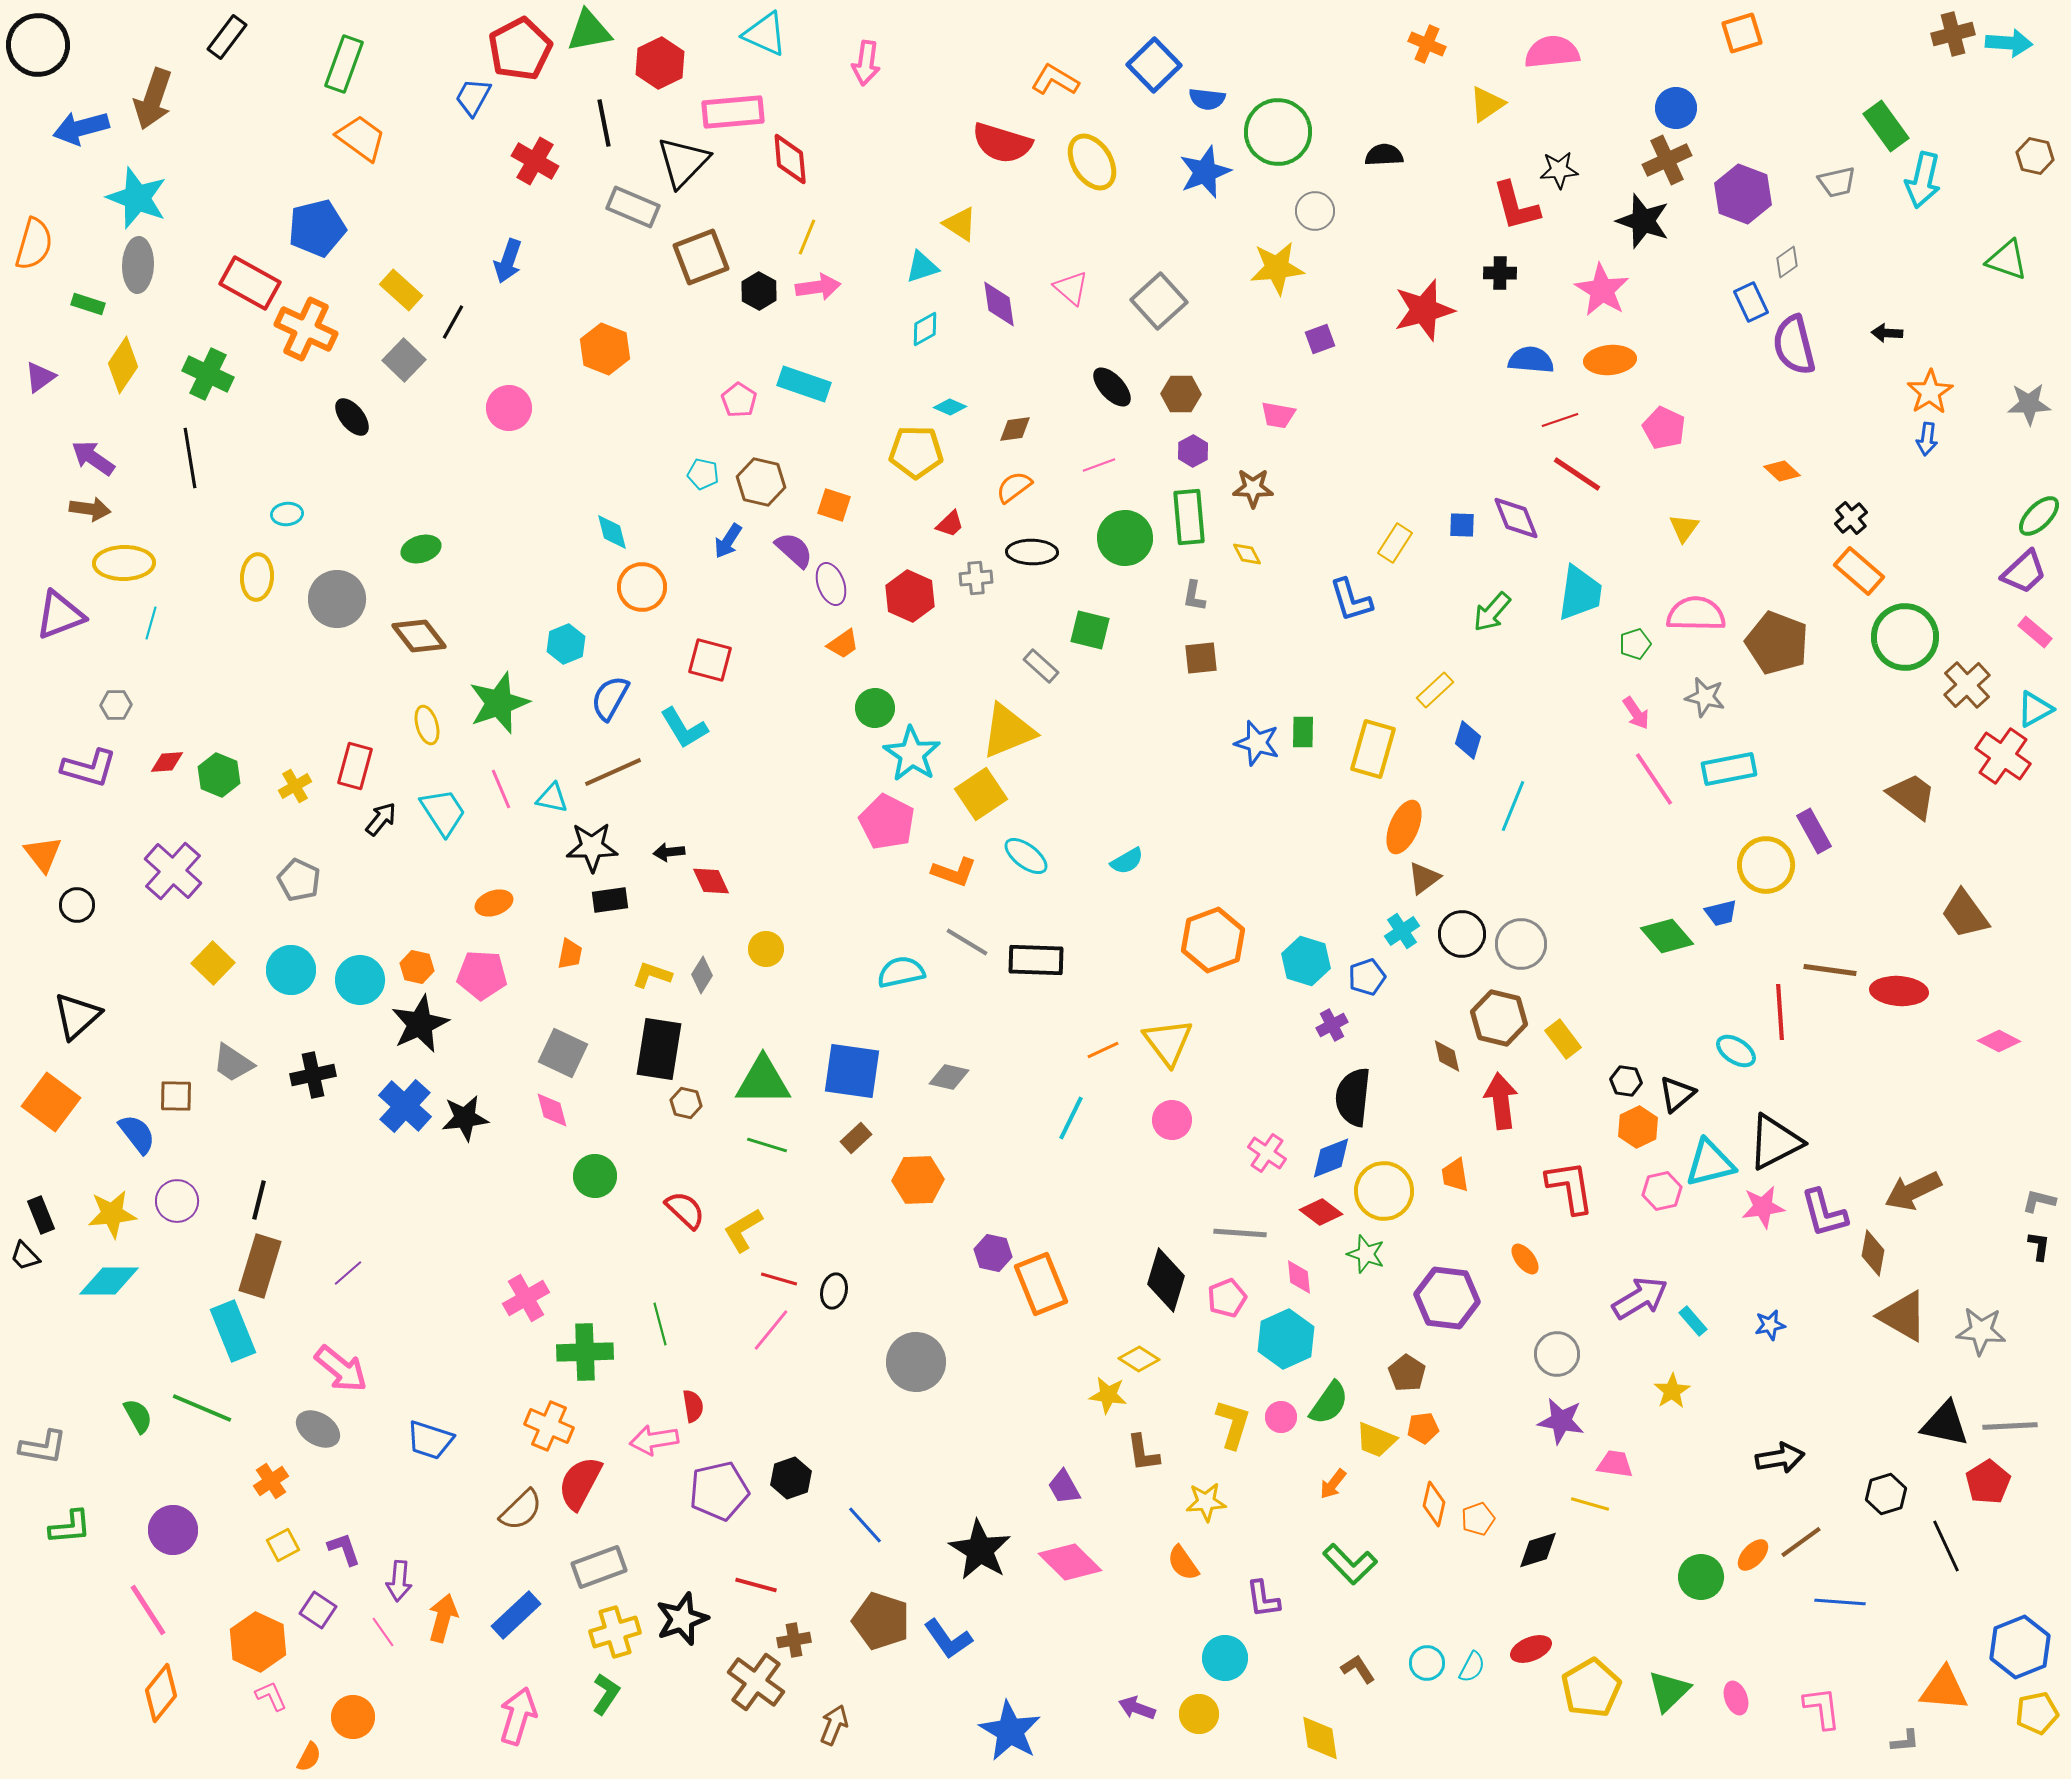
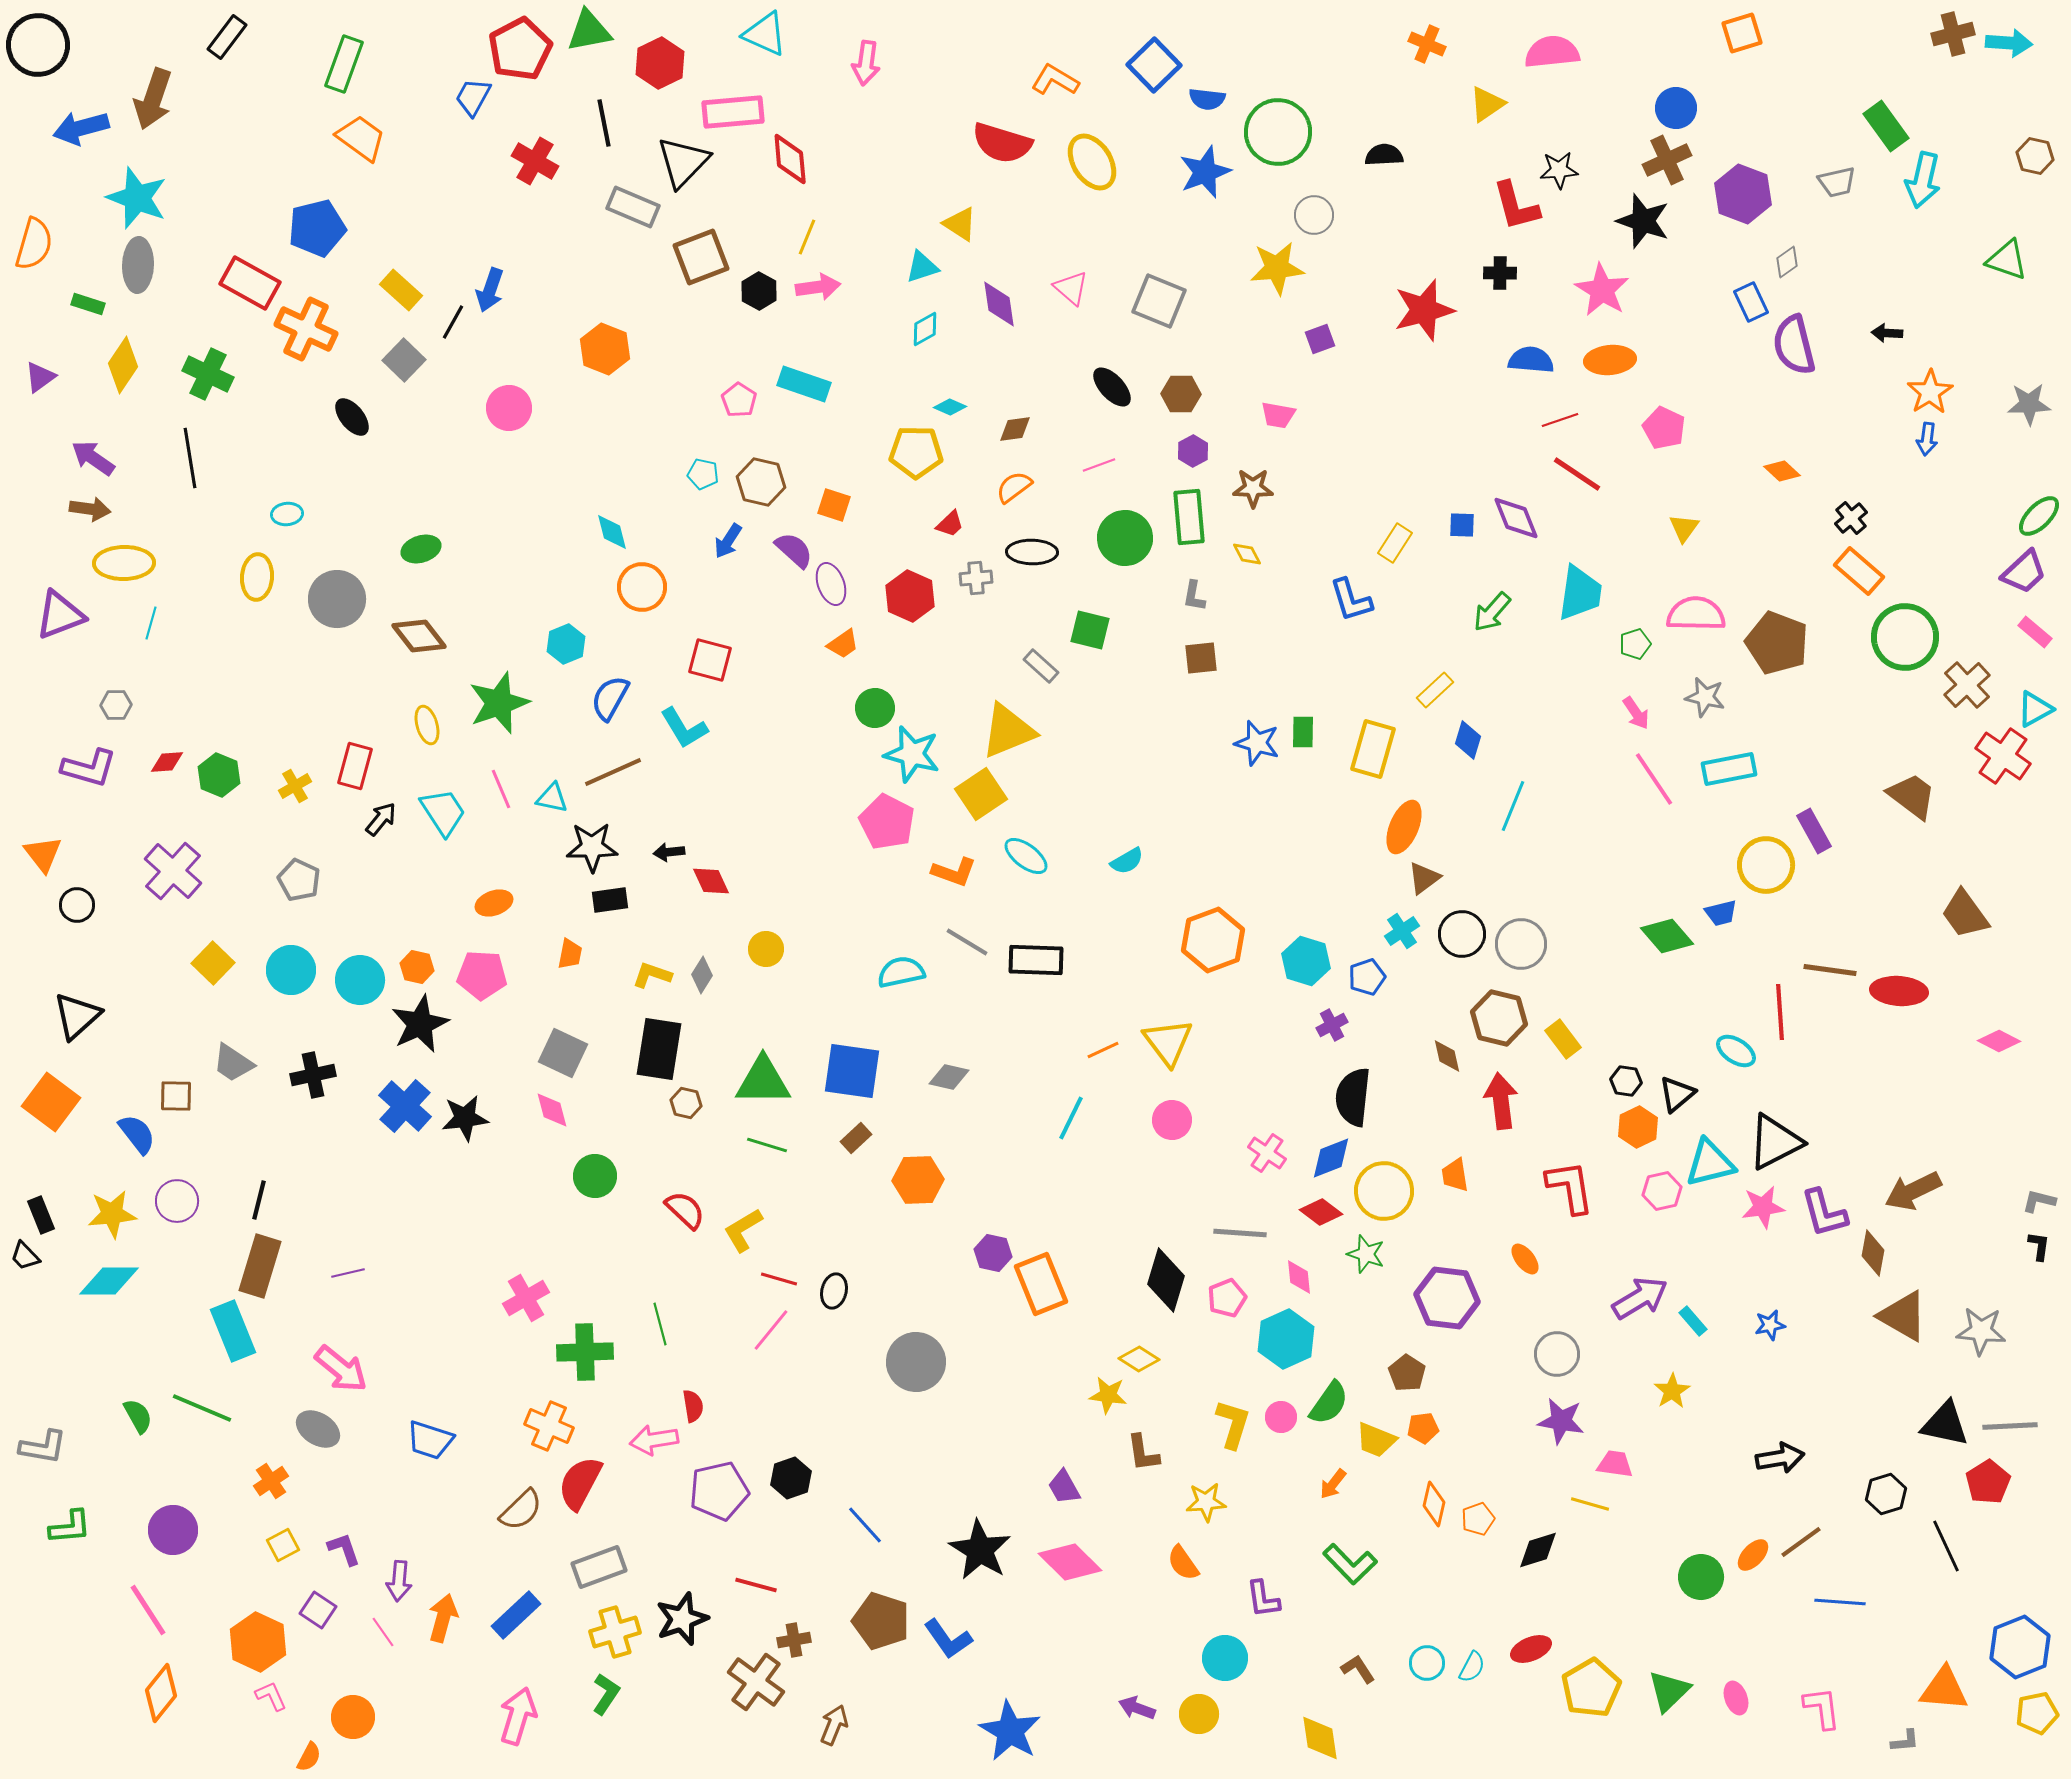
gray circle at (1315, 211): moved 1 px left, 4 px down
blue arrow at (508, 261): moved 18 px left, 29 px down
gray square at (1159, 301): rotated 26 degrees counterclockwise
cyan star at (912, 754): rotated 18 degrees counterclockwise
purple line at (348, 1273): rotated 28 degrees clockwise
